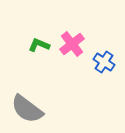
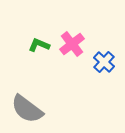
blue cross: rotated 10 degrees clockwise
